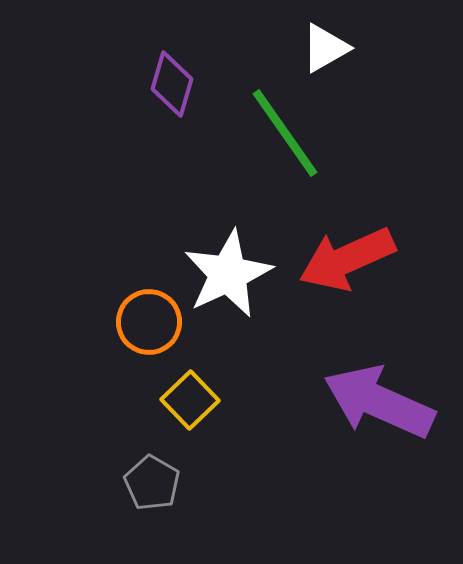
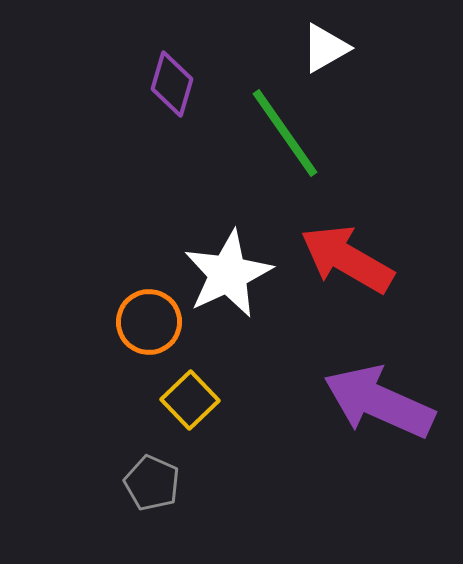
red arrow: rotated 54 degrees clockwise
gray pentagon: rotated 6 degrees counterclockwise
